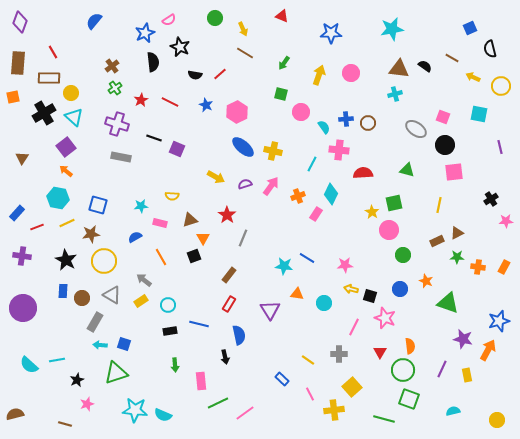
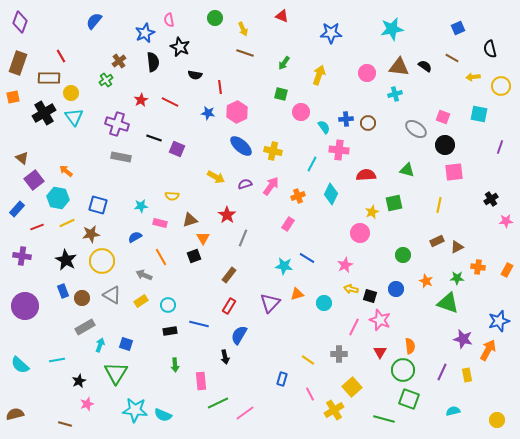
pink semicircle at (169, 20): rotated 112 degrees clockwise
blue square at (470, 28): moved 12 px left
red line at (53, 52): moved 8 px right, 4 px down
brown line at (245, 53): rotated 12 degrees counterclockwise
brown rectangle at (18, 63): rotated 15 degrees clockwise
brown cross at (112, 66): moved 7 px right, 5 px up
brown triangle at (399, 69): moved 2 px up
pink circle at (351, 73): moved 16 px right
red line at (220, 74): moved 13 px down; rotated 56 degrees counterclockwise
yellow arrow at (473, 77): rotated 32 degrees counterclockwise
green cross at (115, 88): moved 9 px left, 8 px up
blue star at (206, 105): moved 2 px right, 8 px down; rotated 16 degrees counterclockwise
cyan triangle at (74, 117): rotated 12 degrees clockwise
purple square at (66, 147): moved 32 px left, 33 px down
blue ellipse at (243, 147): moved 2 px left, 1 px up
purple line at (500, 147): rotated 32 degrees clockwise
brown triangle at (22, 158): rotated 24 degrees counterclockwise
red semicircle at (363, 173): moved 3 px right, 2 px down
yellow star at (372, 212): rotated 16 degrees clockwise
blue rectangle at (17, 213): moved 4 px up
pink rectangle at (316, 214): moved 28 px left, 10 px down
pink circle at (389, 230): moved 29 px left, 3 px down
brown triangle at (457, 233): moved 14 px down
green star at (457, 257): moved 21 px down
yellow circle at (104, 261): moved 2 px left
pink star at (345, 265): rotated 21 degrees counterclockwise
orange rectangle at (504, 267): moved 3 px right, 3 px down
gray arrow at (144, 280): moved 5 px up; rotated 14 degrees counterclockwise
blue circle at (400, 289): moved 4 px left
blue rectangle at (63, 291): rotated 24 degrees counterclockwise
orange triangle at (297, 294): rotated 24 degrees counterclockwise
red rectangle at (229, 304): moved 2 px down
purple circle at (23, 308): moved 2 px right, 2 px up
purple triangle at (270, 310): moved 7 px up; rotated 15 degrees clockwise
pink star at (385, 318): moved 5 px left, 2 px down
gray rectangle at (95, 322): moved 10 px left, 5 px down; rotated 30 degrees clockwise
blue semicircle at (239, 335): rotated 138 degrees counterclockwise
blue square at (124, 344): moved 2 px right
cyan arrow at (100, 345): rotated 104 degrees clockwise
cyan semicircle at (29, 365): moved 9 px left
purple line at (442, 369): moved 3 px down
green triangle at (116, 373): rotated 40 degrees counterclockwise
blue rectangle at (282, 379): rotated 64 degrees clockwise
black star at (77, 380): moved 2 px right, 1 px down
yellow cross at (334, 410): rotated 24 degrees counterclockwise
